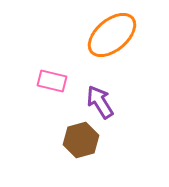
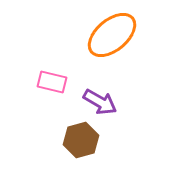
pink rectangle: moved 1 px down
purple arrow: rotated 152 degrees clockwise
